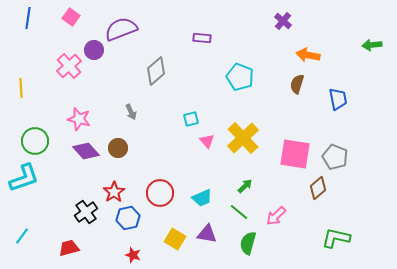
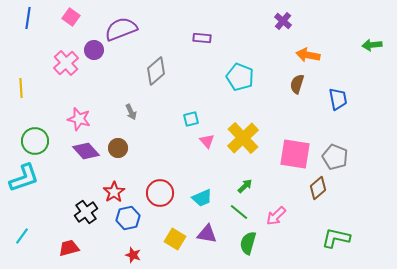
pink cross at (69, 66): moved 3 px left, 3 px up
